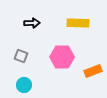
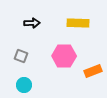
pink hexagon: moved 2 px right, 1 px up
